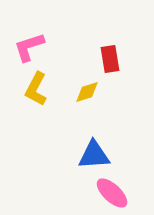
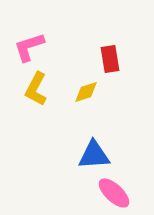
yellow diamond: moved 1 px left
pink ellipse: moved 2 px right
